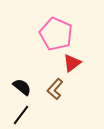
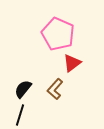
pink pentagon: moved 2 px right
black semicircle: moved 1 px right, 2 px down; rotated 90 degrees counterclockwise
black line: moved 1 px left; rotated 20 degrees counterclockwise
